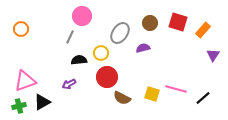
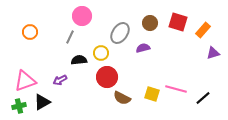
orange circle: moved 9 px right, 3 px down
purple triangle: moved 2 px up; rotated 40 degrees clockwise
purple arrow: moved 9 px left, 4 px up
